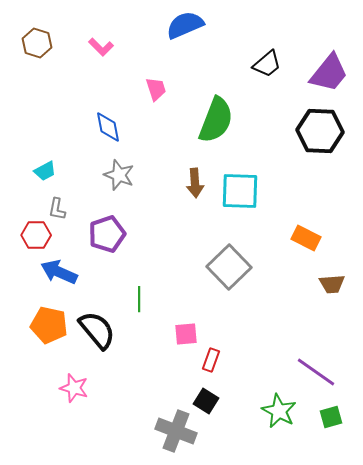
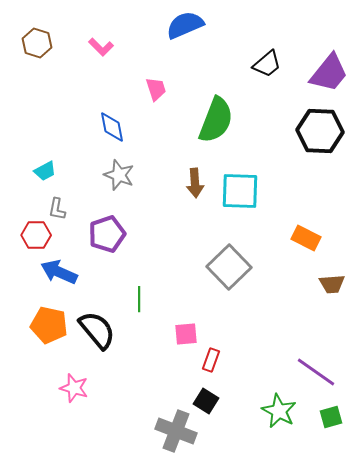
blue diamond: moved 4 px right
